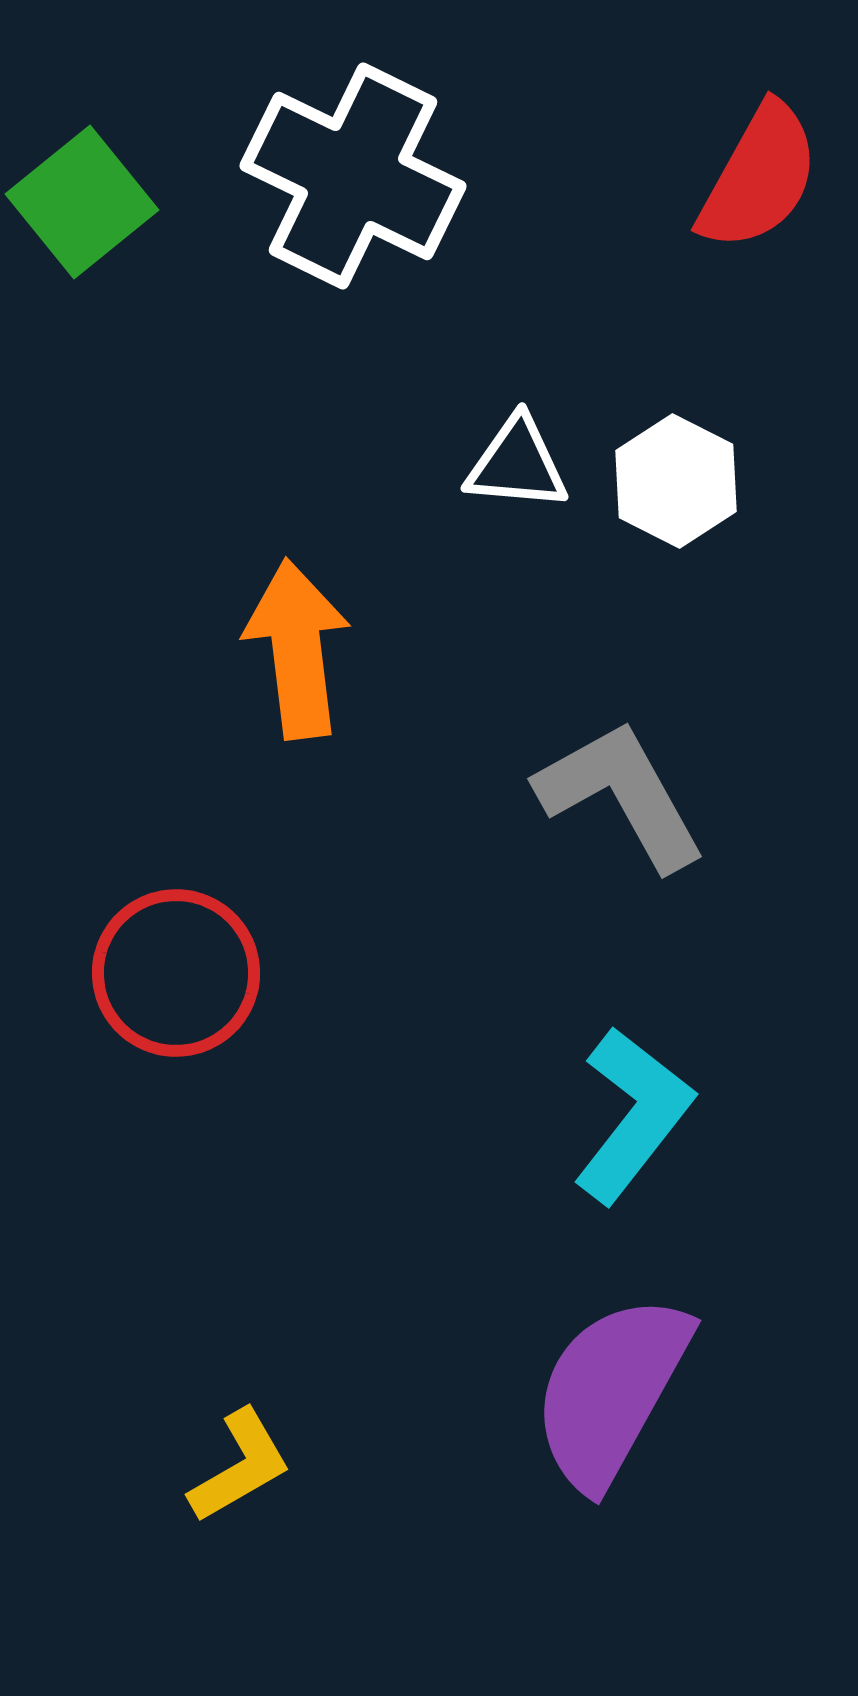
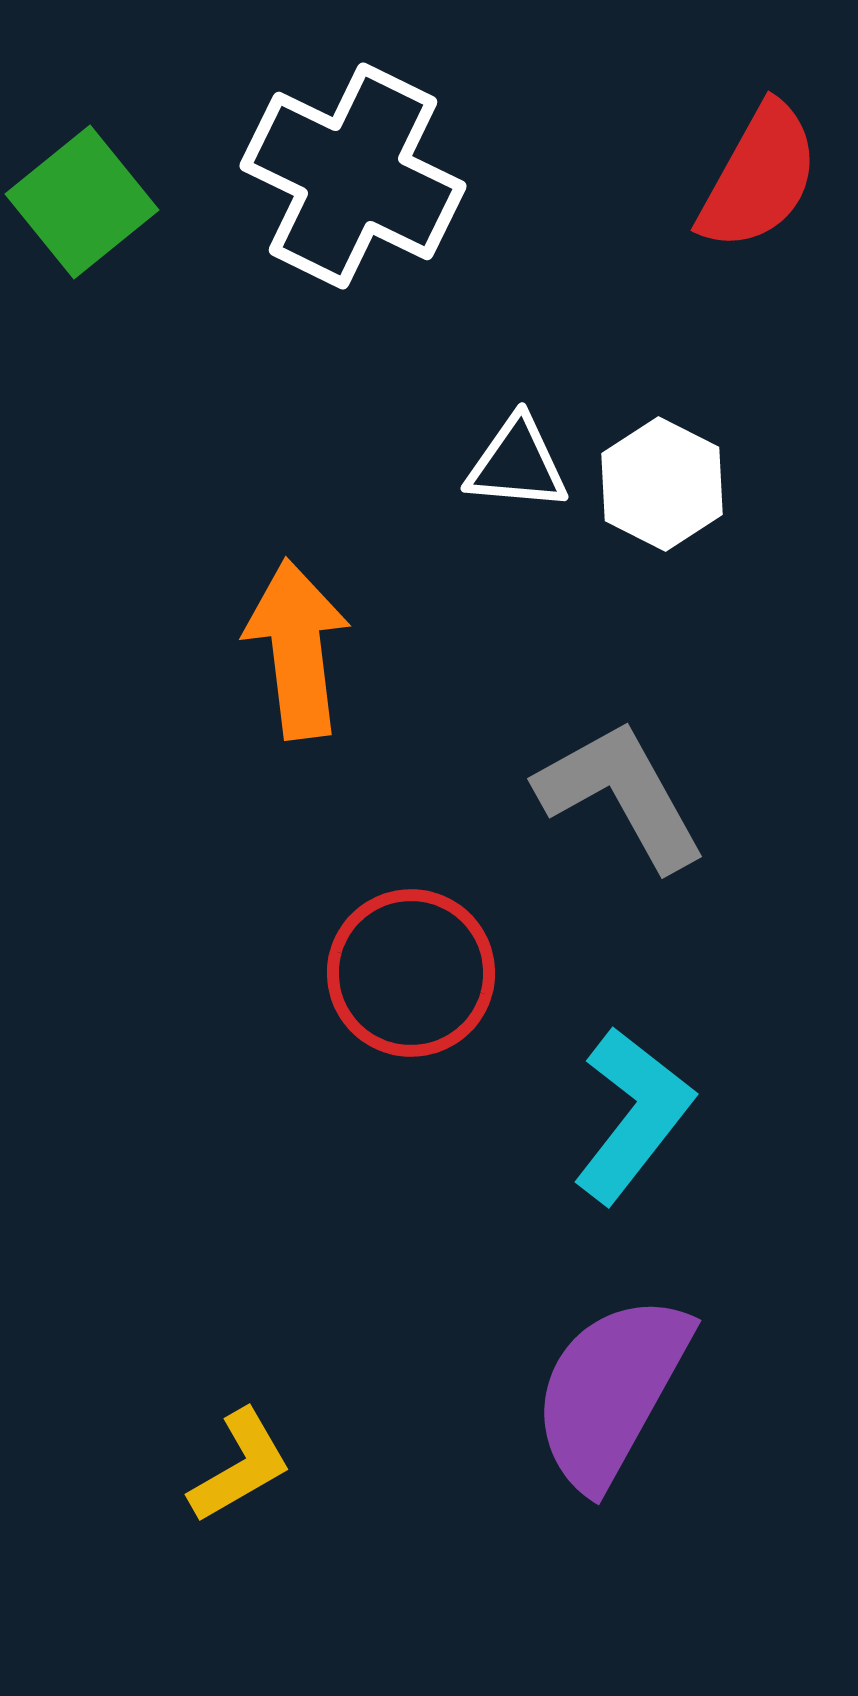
white hexagon: moved 14 px left, 3 px down
red circle: moved 235 px right
